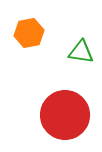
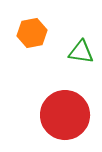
orange hexagon: moved 3 px right
